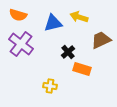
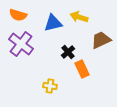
orange rectangle: rotated 48 degrees clockwise
